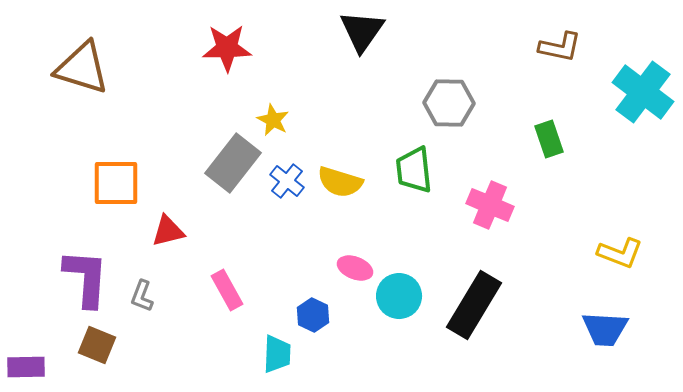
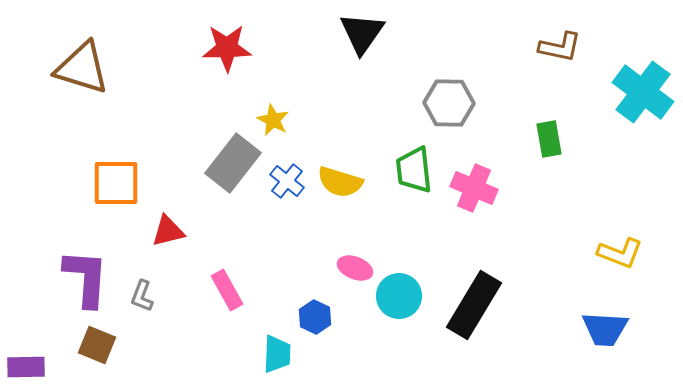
black triangle: moved 2 px down
green rectangle: rotated 9 degrees clockwise
pink cross: moved 16 px left, 17 px up
blue hexagon: moved 2 px right, 2 px down
